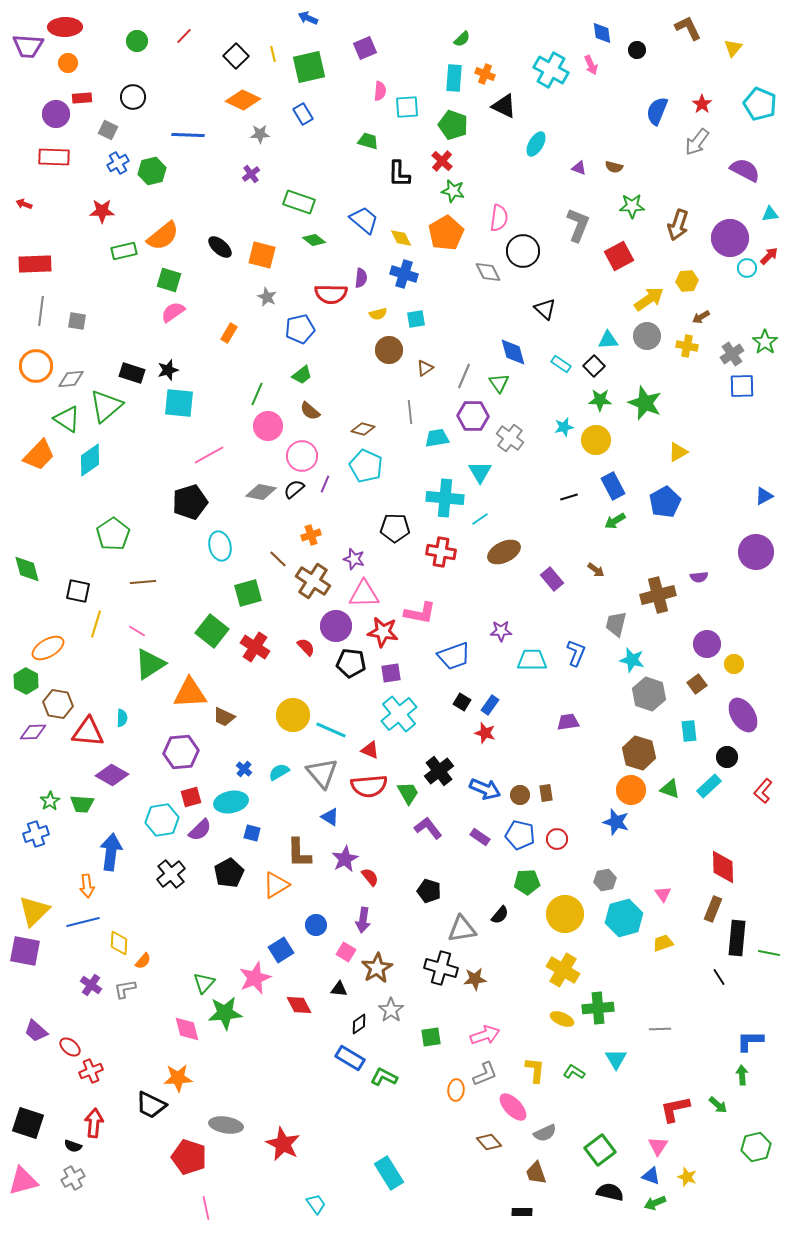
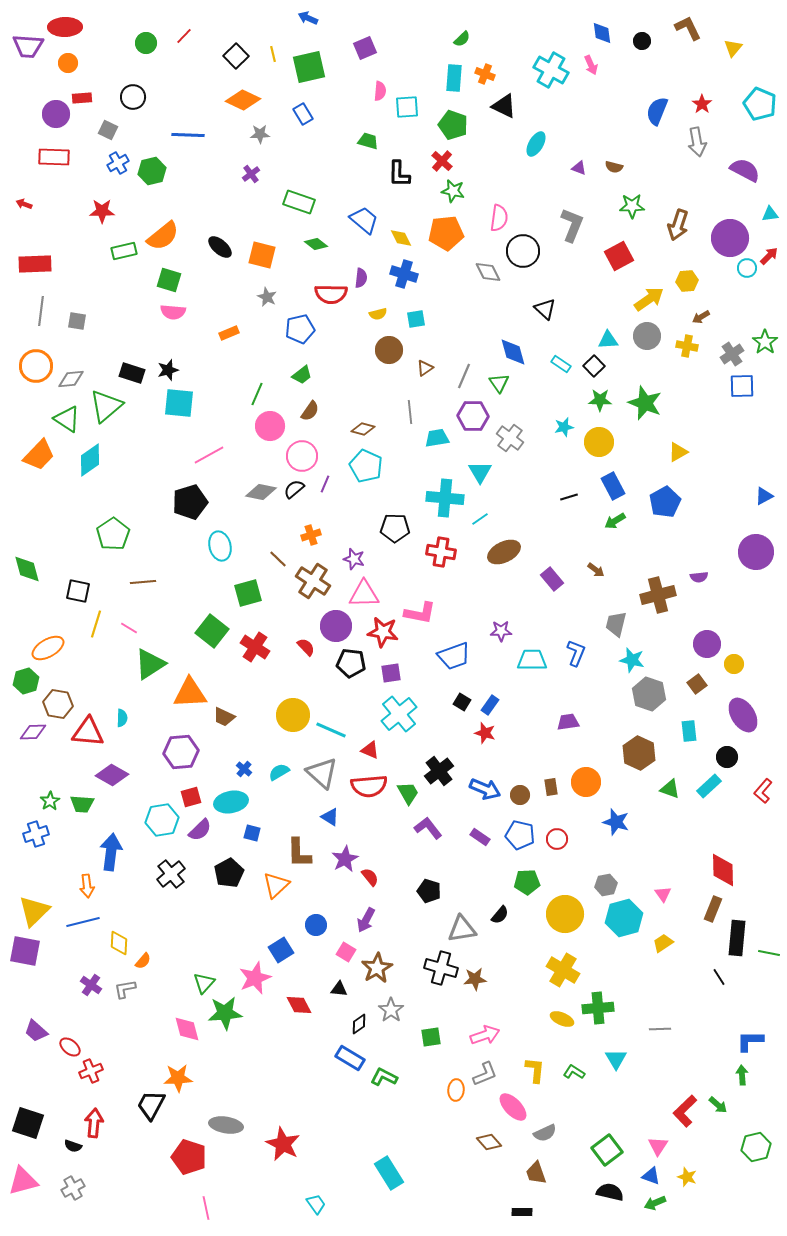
green circle at (137, 41): moved 9 px right, 2 px down
black circle at (637, 50): moved 5 px right, 9 px up
gray arrow at (697, 142): rotated 48 degrees counterclockwise
gray L-shape at (578, 225): moved 6 px left
orange pentagon at (446, 233): rotated 24 degrees clockwise
green diamond at (314, 240): moved 2 px right, 4 px down
pink semicircle at (173, 312): rotated 140 degrees counterclockwise
orange rectangle at (229, 333): rotated 36 degrees clockwise
brown semicircle at (310, 411): rotated 95 degrees counterclockwise
pink circle at (268, 426): moved 2 px right
yellow circle at (596, 440): moved 3 px right, 2 px down
pink line at (137, 631): moved 8 px left, 3 px up
green hexagon at (26, 681): rotated 15 degrees clockwise
brown hexagon at (639, 753): rotated 8 degrees clockwise
gray triangle at (322, 773): rotated 8 degrees counterclockwise
orange circle at (631, 790): moved 45 px left, 8 px up
brown rectangle at (546, 793): moved 5 px right, 6 px up
red diamond at (723, 867): moved 3 px down
gray hexagon at (605, 880): moved 1 px right, 5 px down
orange triangle at (276, 885): rotated 12 degrees counterclockwise
purple arrow at (363, 920): moved 3 px right; rotated 20 degrees clockwise
yellow trapezoid at (663, 943): rotated 15 degrees counterclockwise
black trapezoid at (151, 1105): rotated 92 degrees clockwise
red L-shape at (675, 1109): moved 10 px right, 2 px down; rotated 32 degrees counterclockwise
green square at (600, 1150): moved 7 px right
gray cross at (73, 1178): moved 10 px down
